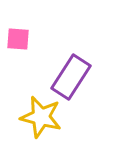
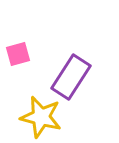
pink square: moved 15 px down; rotated 20 degrees counterclockwise
